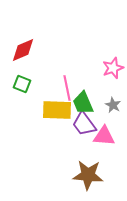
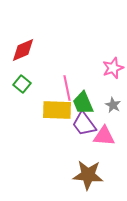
green square: rotated 18 degrees clockwise
